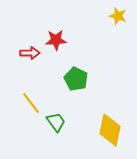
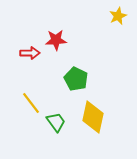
yellow star: rotated 30 degrees clockwise
yellow diamond: moved 17 px left, 13 px up
